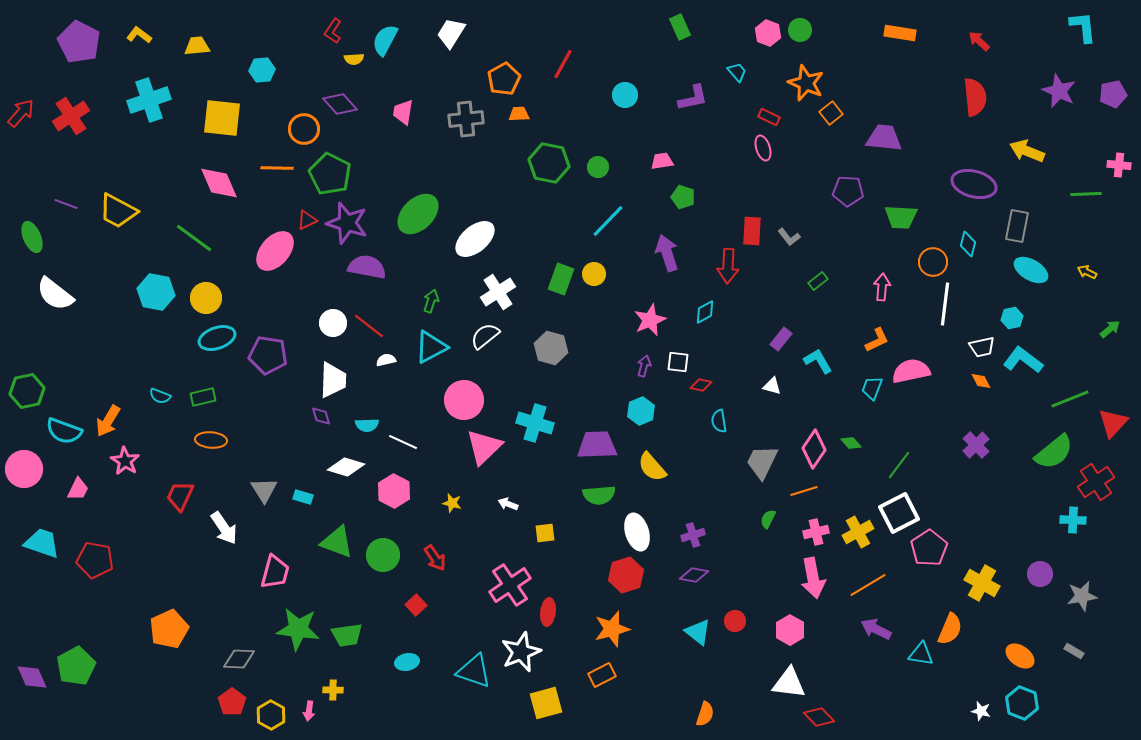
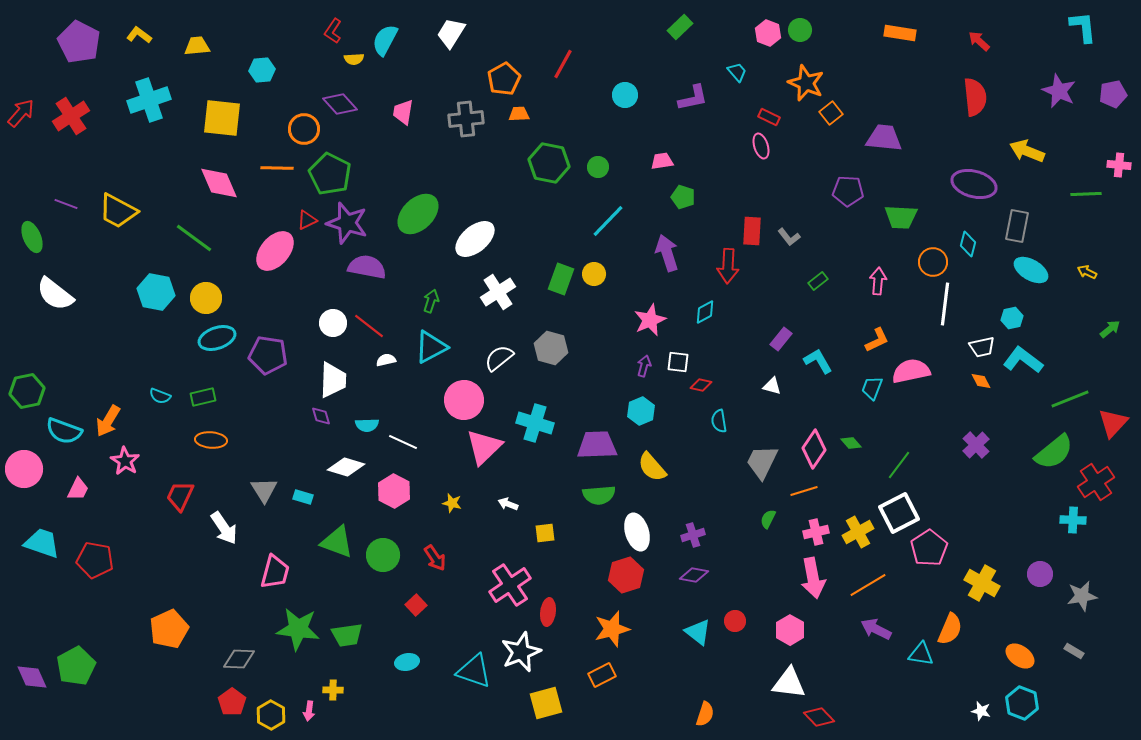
green rectangle at (680, 27): rotated 70 degrees clockwise
pink ellipse at (763, 148): moved 2 px left, 2 px up
pink arrow at (882, 287): moved 4 px left, 6 px up
white semicircle at (485, 336): moved 14 px right, 22 px down
